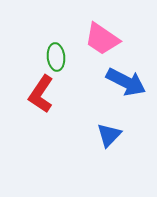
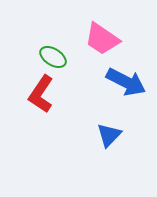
green ellipse: moved 3 px left; rotated 52 degrees counterclockwise
